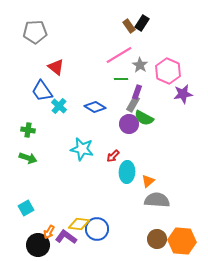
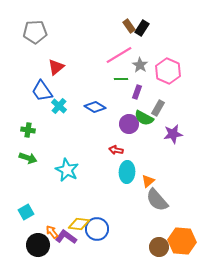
black rectangle: moved 5 px down
red triangle: rotated 42 degrees clockwise
purple star: moved 10 px left, 40 px down
gray rectangle: moved 25 px right, 4 px down
cyan star: moved 15 px left, 21 px down; rotated 15 degrees clockwise
red arrow: moved 3 px right, 6 px up; rotated 56 degrees clockwise
gray semicircle: rotated 135 degrees counterclockwise
cyan square: moved 4 px down
orange arrow: moved 3 px right; rotated 112 degrees clockwise
brown circle: moved 2 px right, 8 px down
